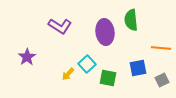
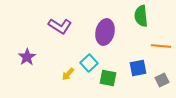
green semicircle: moved 10 px right, 4 px up
purple ellipse: rotated 20 degrees clockwise
orange line: moved 2 px up
cyan square: moved 2 px right, 1 px up
